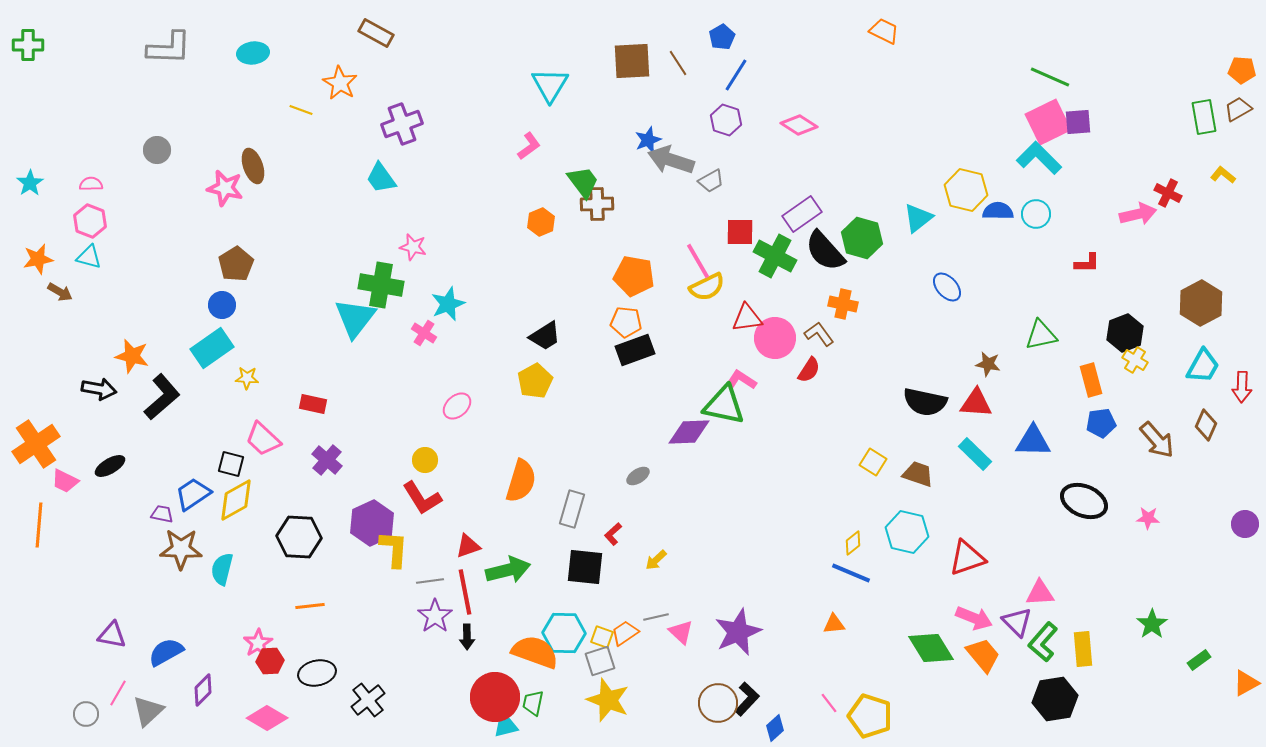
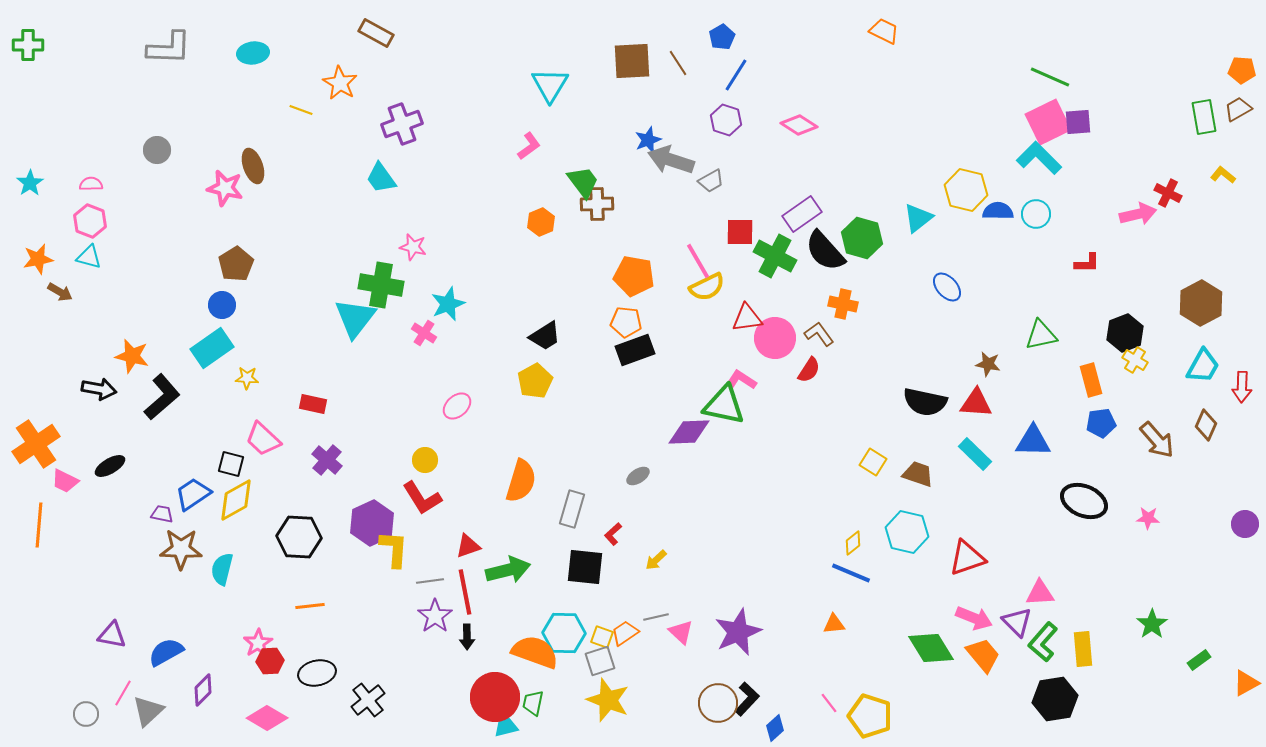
pink line at (118, 693): moved 5 px right
